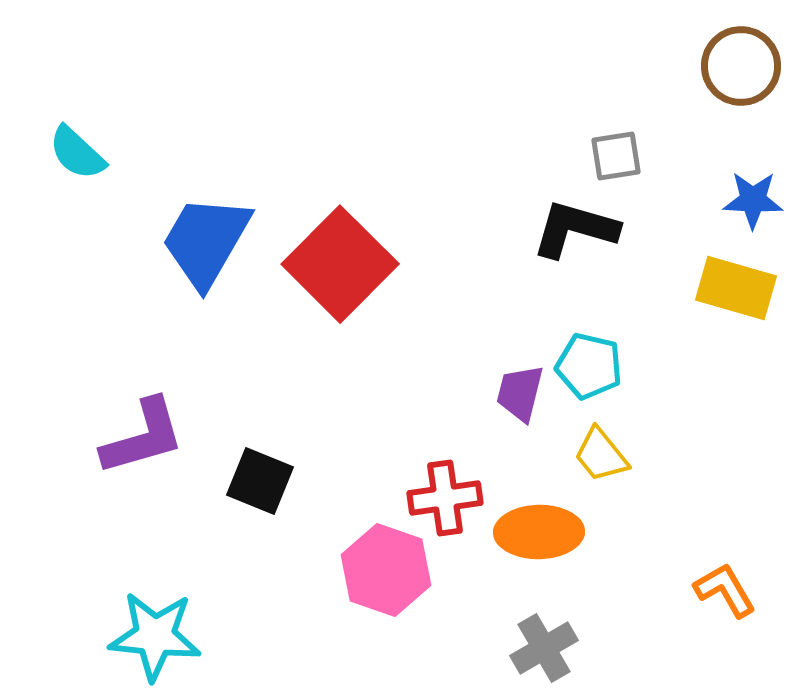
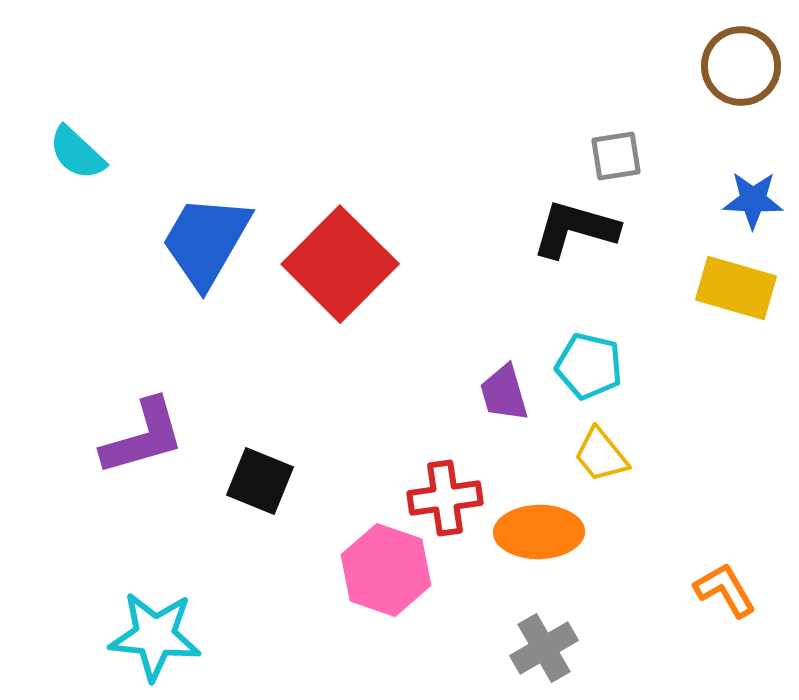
purple trapezoid: moved 16 px left; rotated 30 degrees counterclockwise
